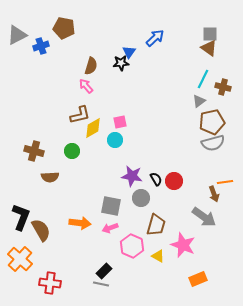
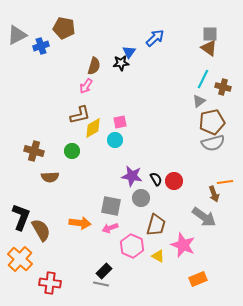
brown semicircle at (91, 66): moved 3 px right
pink arrow at (86, 86): rotated 105 degrees counterclockwise
